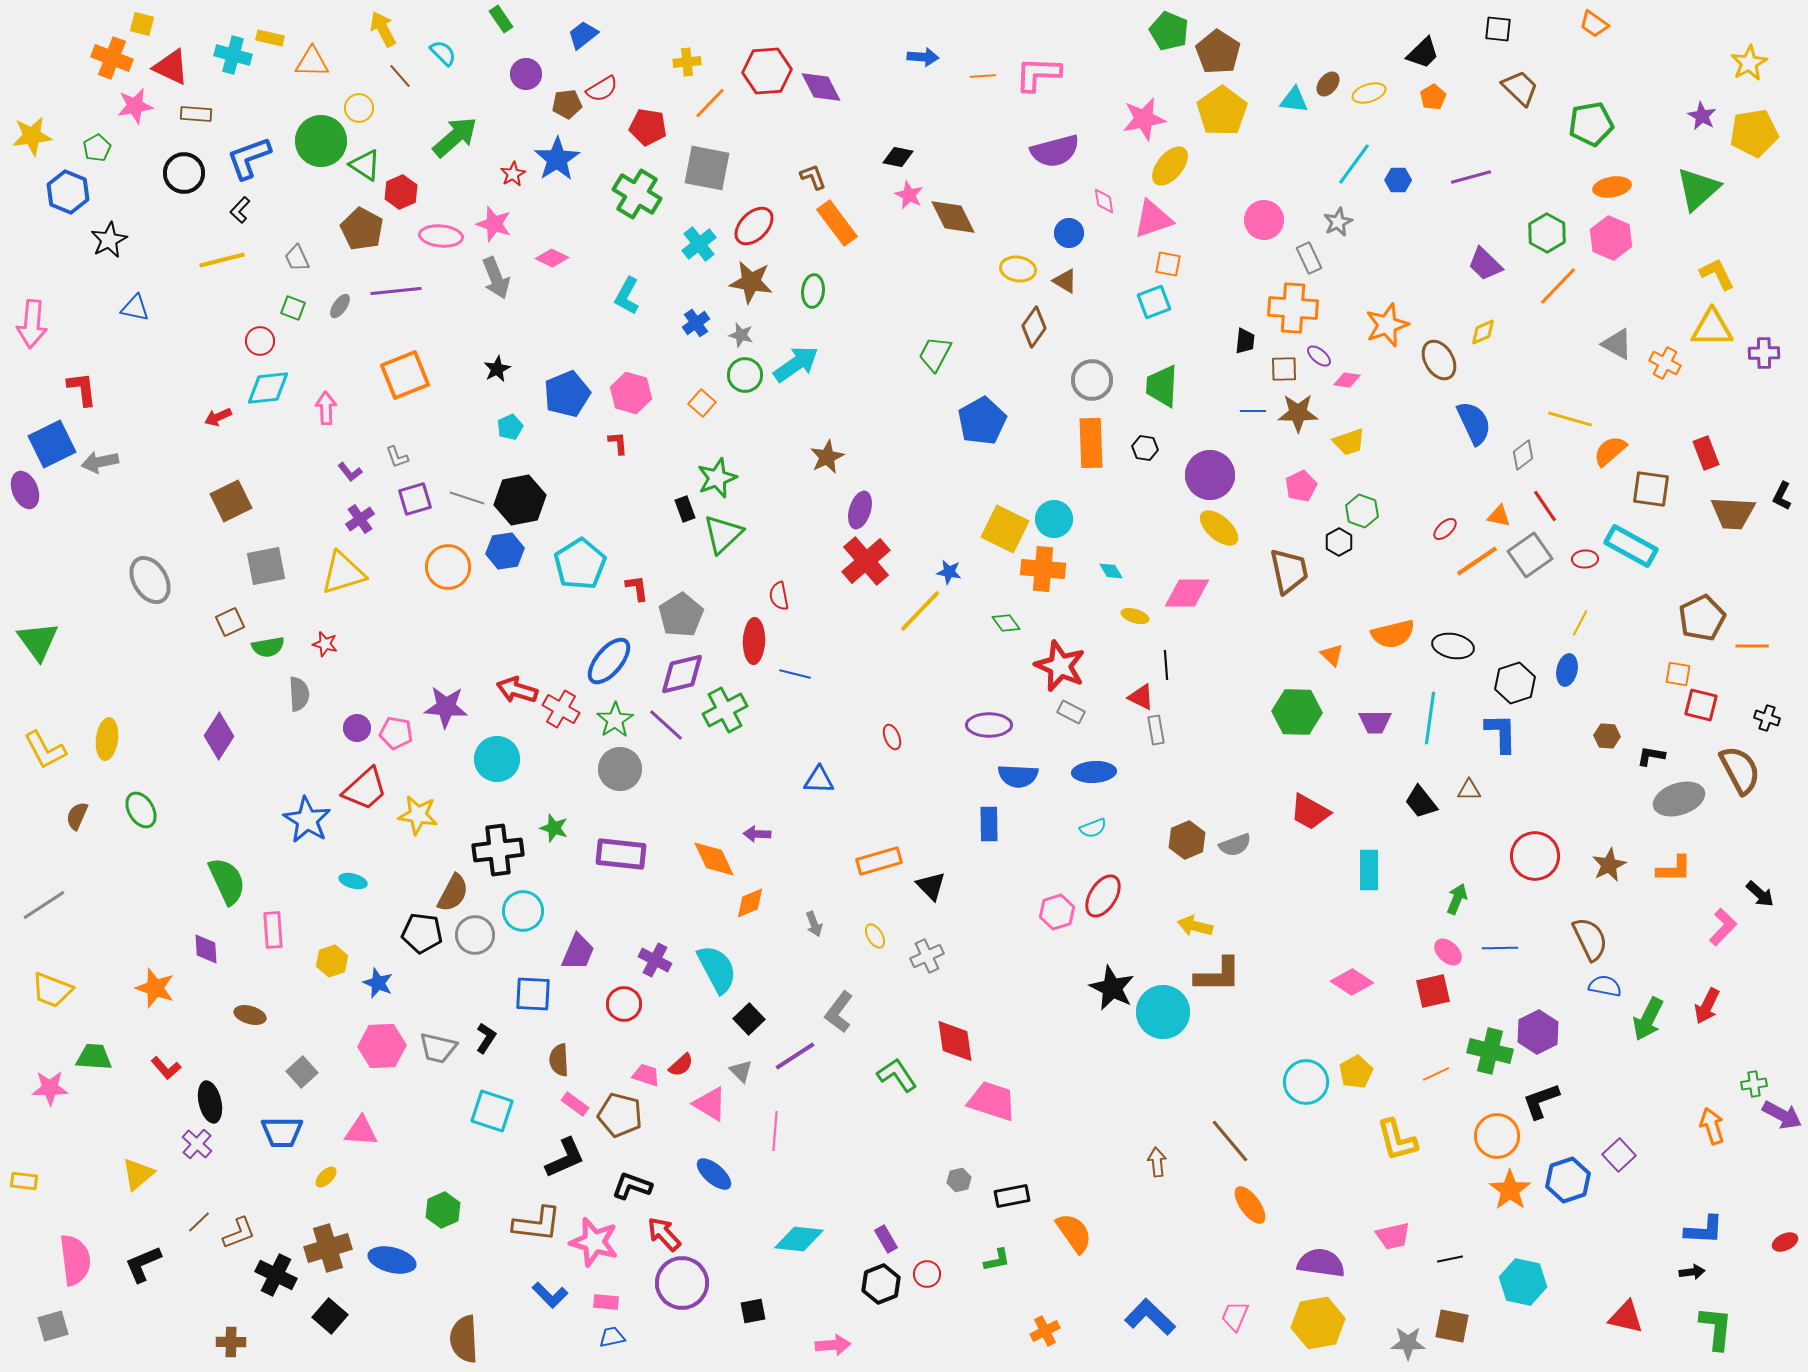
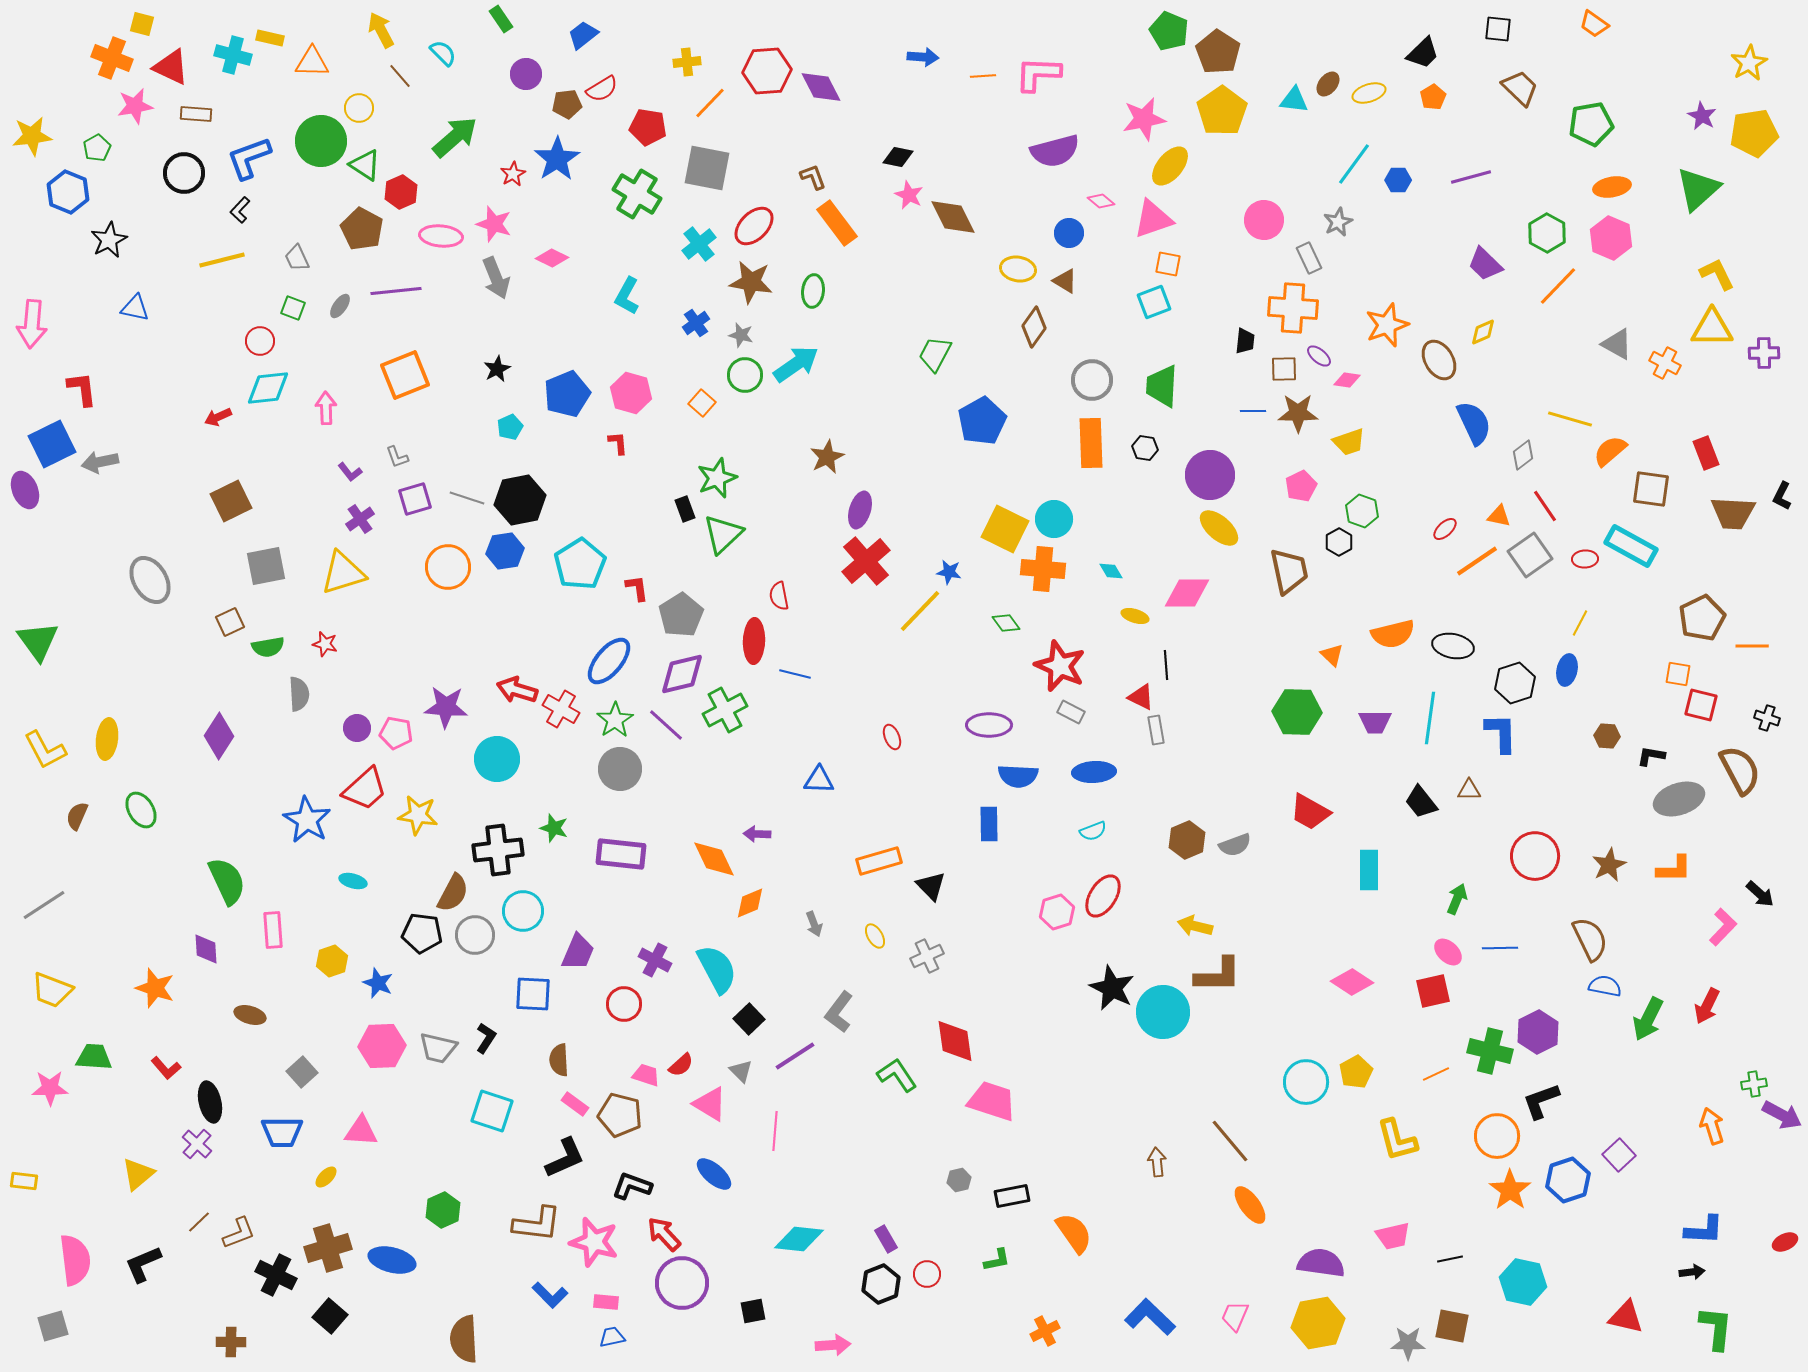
yellow arrow at (383, 29): moved 2 px left, 1 px down
pink diamond at (1104, 201): moved 3 px left; rotated 40 degrees counterclockwise
cyan semicircle at (1093, 828): moved 3 px down
